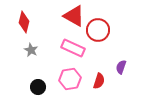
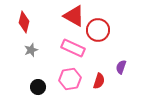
gray star: rotated 24 degrees clockwise
